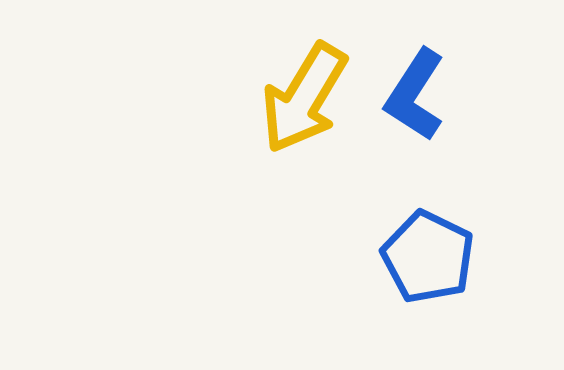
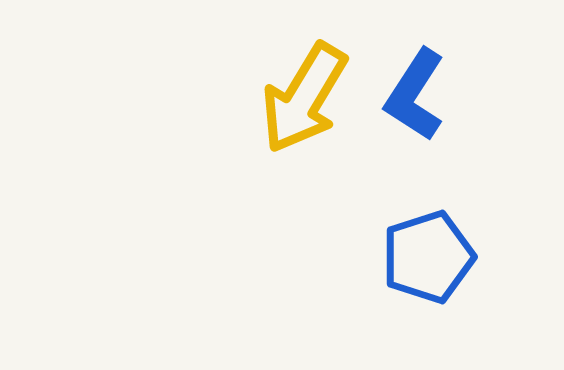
blue pentagon: rotated 28 degrees clockwise
